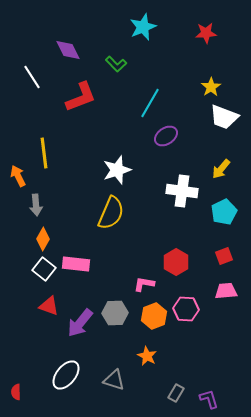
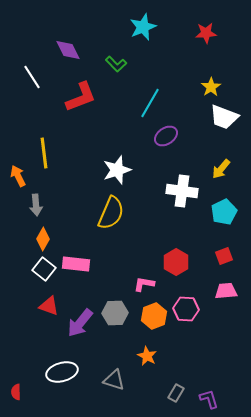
white ellipse: moved 4 px left, 3 px up; rotated 36 degrees clockwise
